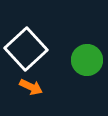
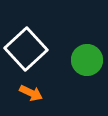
orange arrow: moved 6 px down
